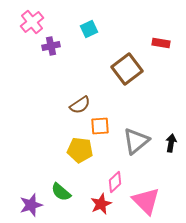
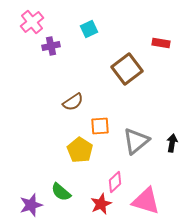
brown semicircle: moved 7 px left, 3 px up
black arrow: moved 1 px right
yellow pentagon: rotated 25 degrees clockwise
pink triangle: rotated 28 degrees counterclockwise
